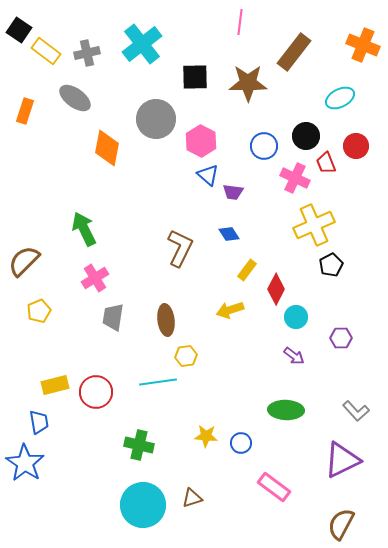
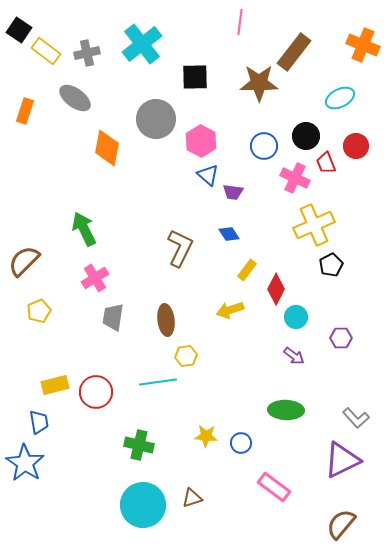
brown star at (248, 83): moved 11 px right
gray L-shape at (356, 411): moved 7 px down
brown semicircle at (341, 524): rotated 12 degrees clockwise
